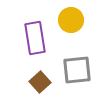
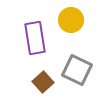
gray square: rotated 32 degrees clockwise
brown square: moved 3 px right
